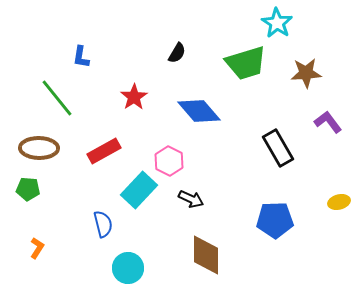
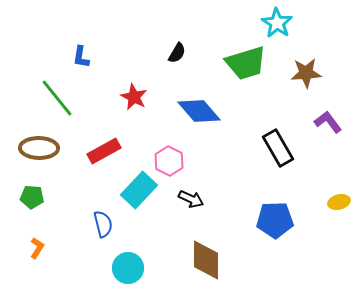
red star: rotated 12 degrees counterclockwise
green pentagon: moved 4 px right, 8 px down
brown diamond: moved 5 px down
